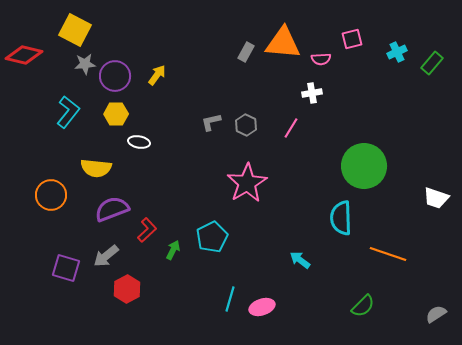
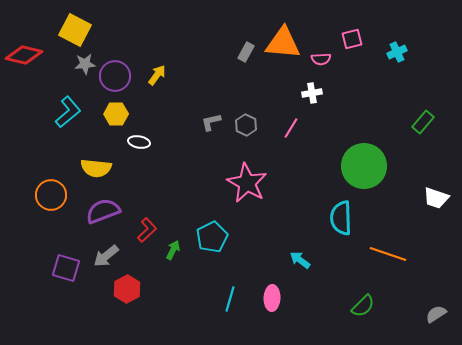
green rectangle: moved 9 px left, 59 px down
cyan L-shape: rotated 12 degrees clockwise
pink star: rotated 12 degrees counterclockwise
purple semicircle: moved 9 px left, 2 px down
pink ellipse: moved 10 px right, 9 px up; rotated 70 degrees counterclockwise
